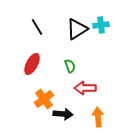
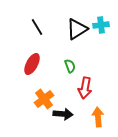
red arrow: rotated 80 degrees counterclockwise
